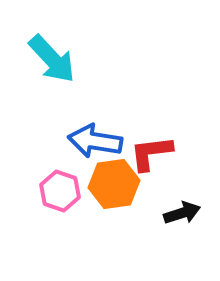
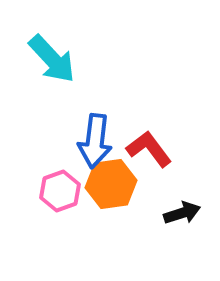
blue arrow: rotated 92 degrees counterclockwise
red L-shape: moved 2 px left, 4 px up; rotated 60 degrees clockwise
orange hexagon: moved 3 px left
pink hexagon: rotated 21 degrees clockwise
